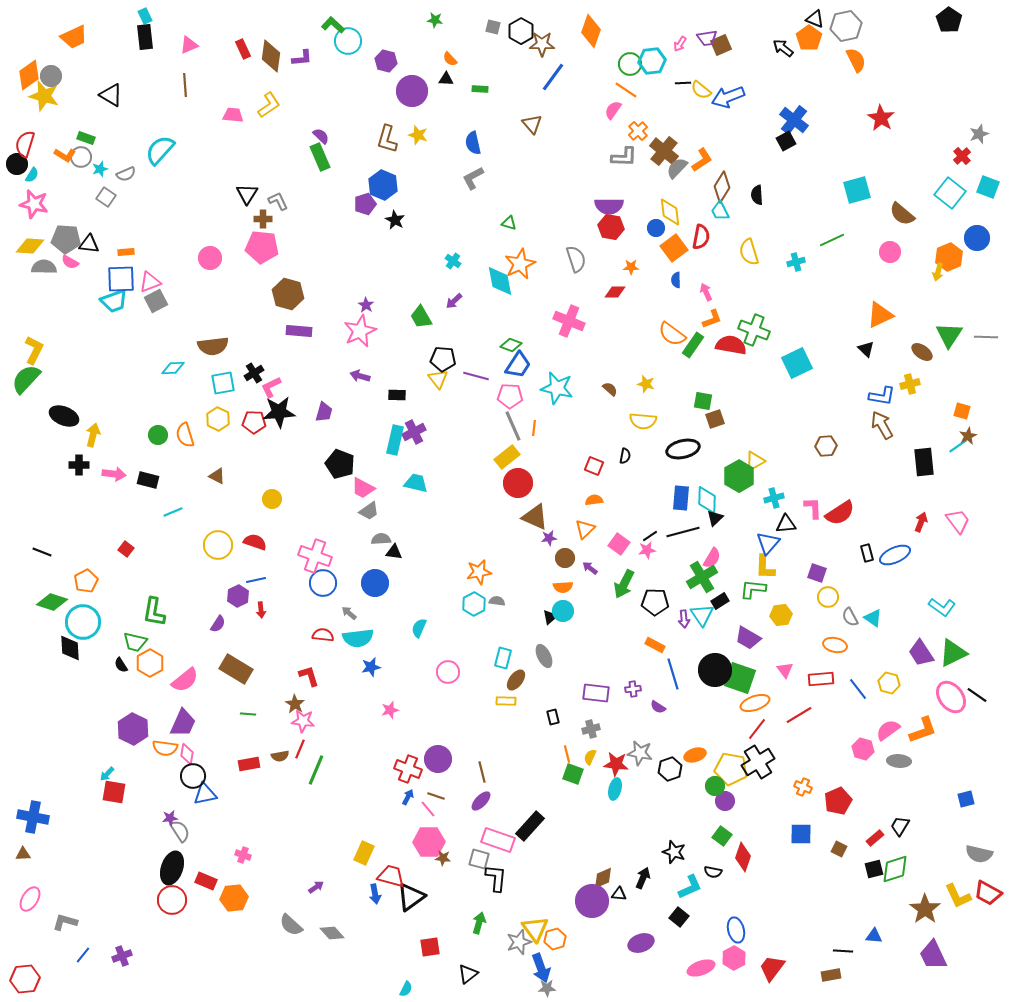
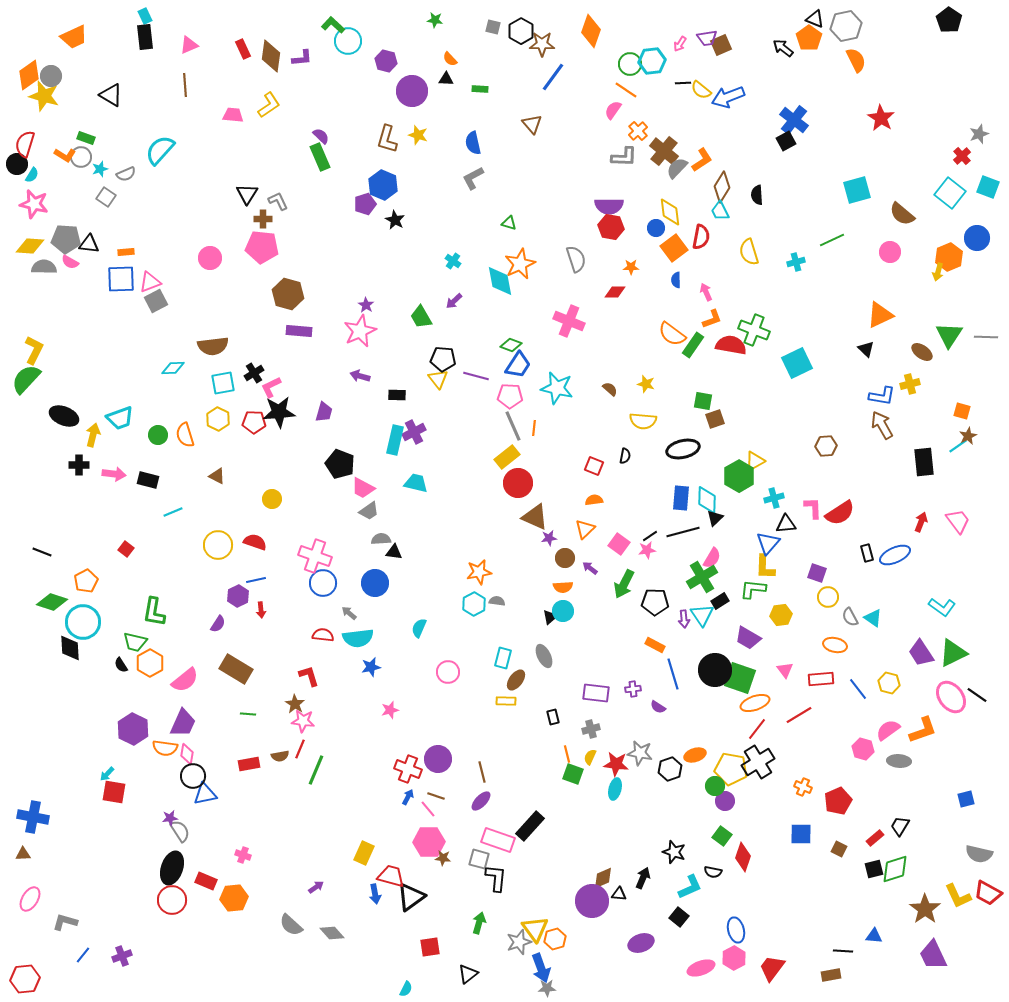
cyan trapezoid at (114, 301): moved 6 px right, 117 px down
